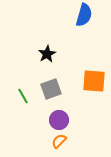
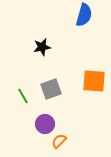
black star: moved 5 px left, 7 px up; rotated 18 degrees clockwise
purple circle: moved 14 px left, 4 px down
